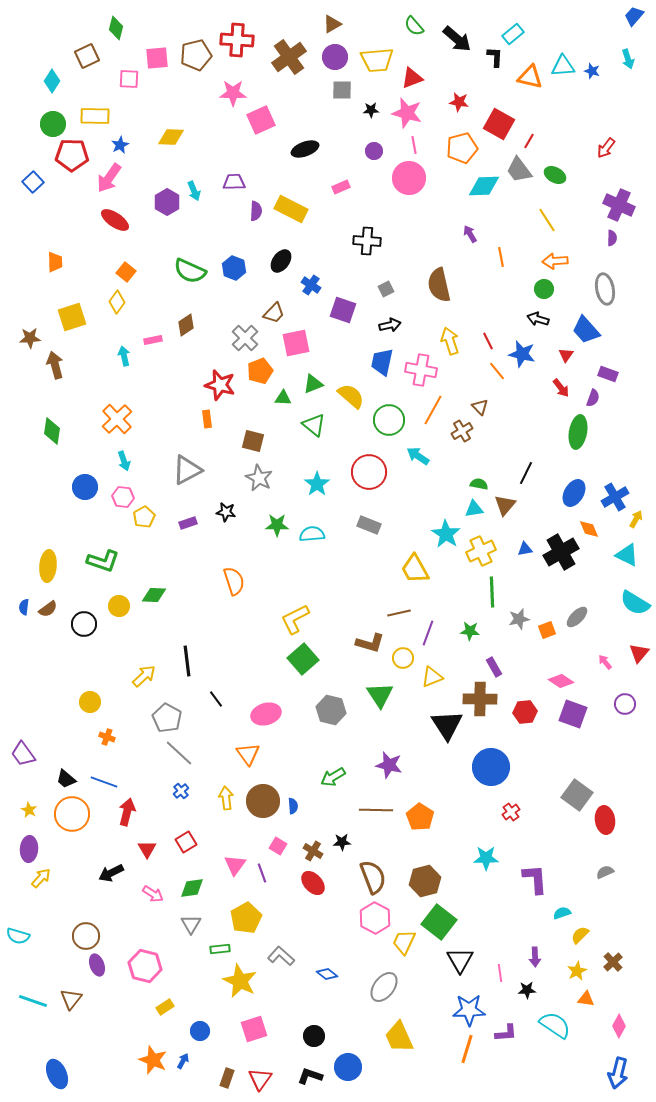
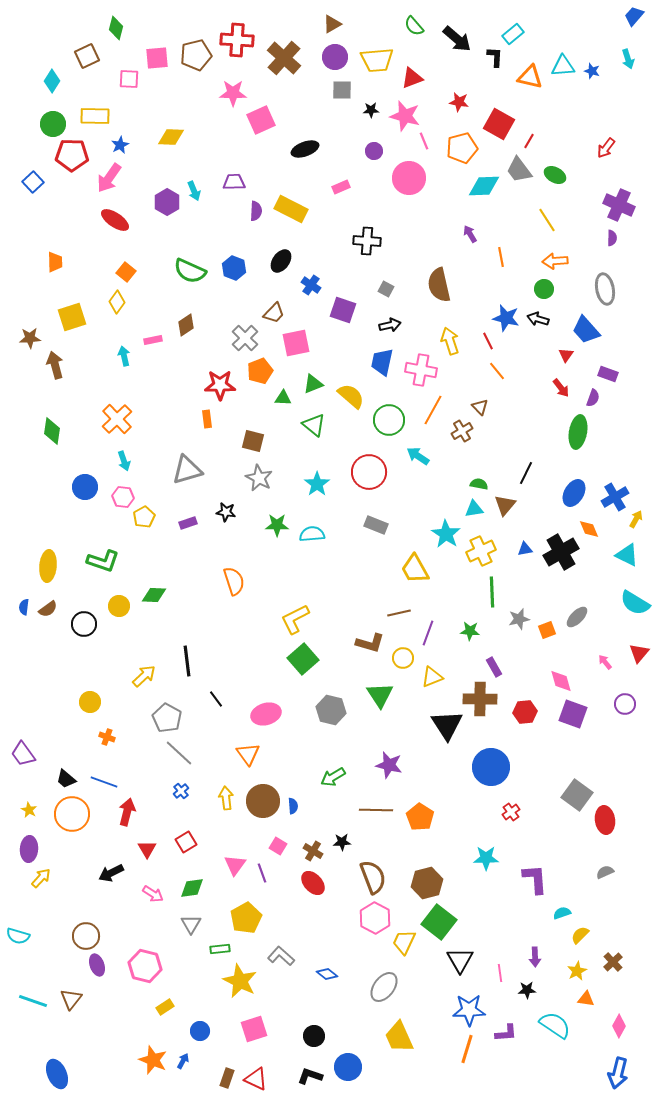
brown cross at (289, 57): moved 5 px left, 1 px down; rotated 12 degrees counterclockwise
pink star at (407, 113): moved 2 px left, 3 px down
pink line at (414, 145): moved 10 px right, 4 px up; rotated 12 degrees counterclockwise
gray square at (386, 289): rotated 35 degrees counterclockwise
blue star at (522, 354): moved 16 px left, 36 px up
red star at (220, 385): rotated 16 degrees counterclockwise
gray triangle at (187, 470): rotated 12 degrees clockwise
gray rectangle at (369, 525): moved 7 px right
pink diamond at (561, 681): rotated 40 degrees clockwise
brown hexagon at (425, 881): moved 2 px right, 2 px down
red triangle at (260, 1079): moved 4 px left; rotated 40 degrees counterclockwise
